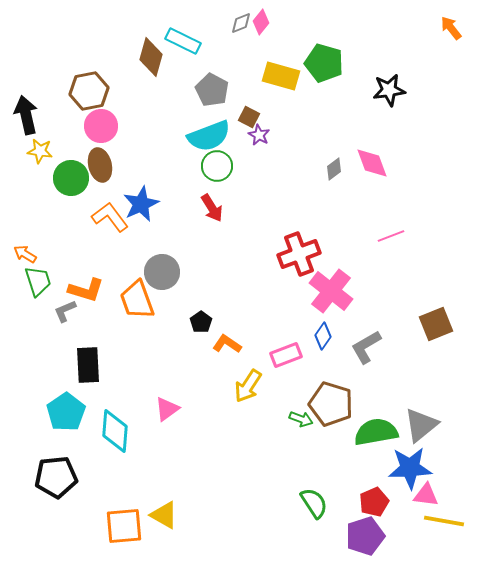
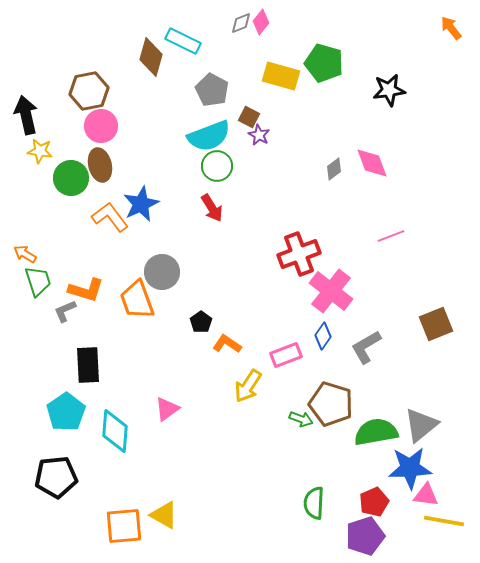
green semicircle at (314, 503): rotated 144 degrees counterclockwise
